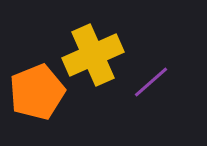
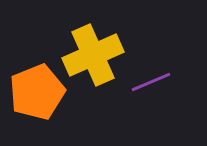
purple line: rotated 18 degrees clockwise
